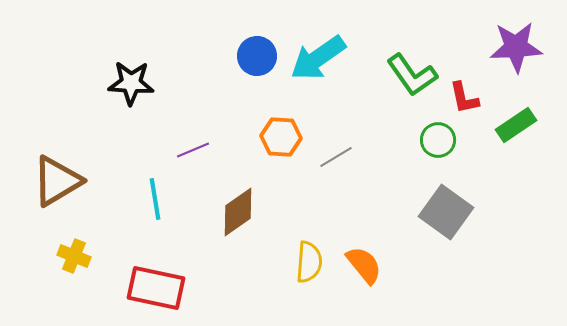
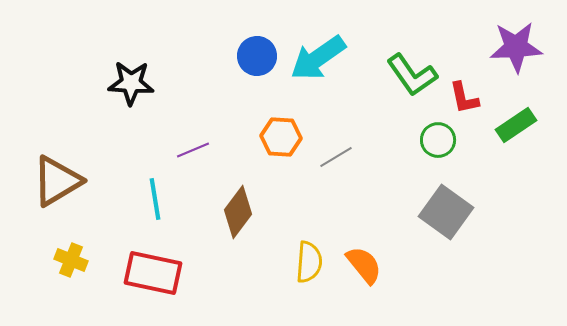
brown diamond: rotated 18 degrees counterclockwise
yellow cross: moved 3 px left, 4 px down
red rectangle: moved 3 px left, 15 px up
